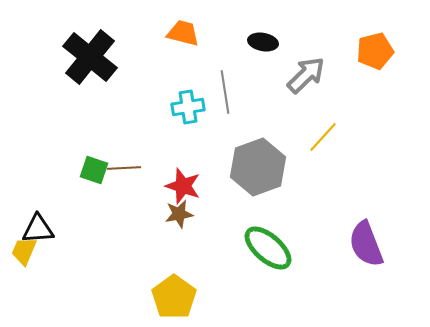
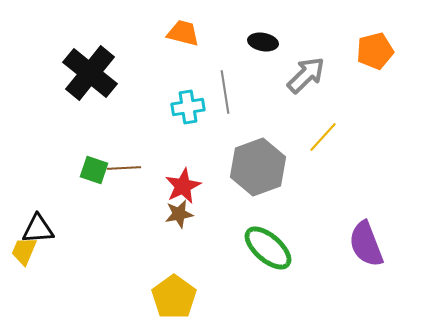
black cross: moved 16 px down
red star: rotated 27 degrees clockwise
